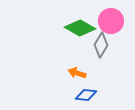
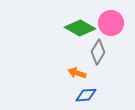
pink circle: moved 2 px down
gray diamond: moved 3 px left, 7 px down
blue diamond: rotated 10 degrees counterclockwise
